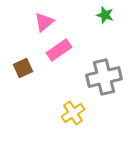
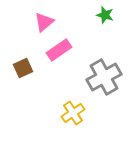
gray cross: rotated 16 degrees counterclockwise
